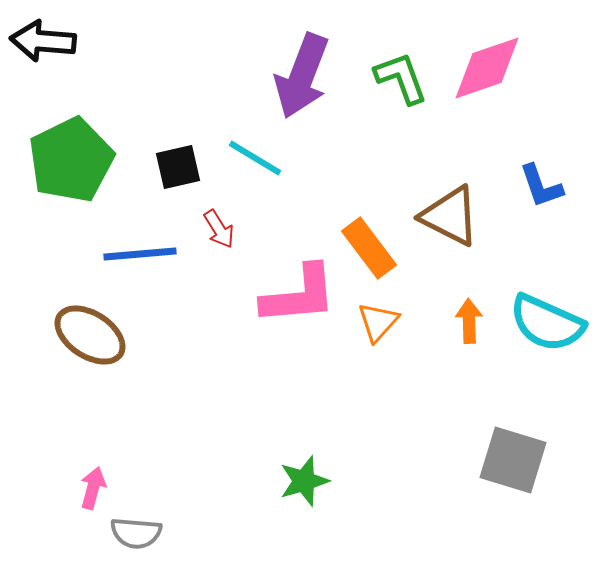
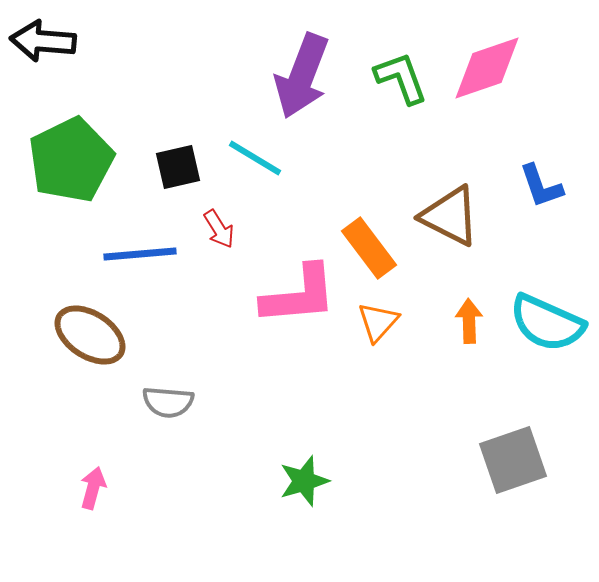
gray square: rotated 36 degrees counterclockwise
gray semicircle: moved 32 px right, 131 px up
